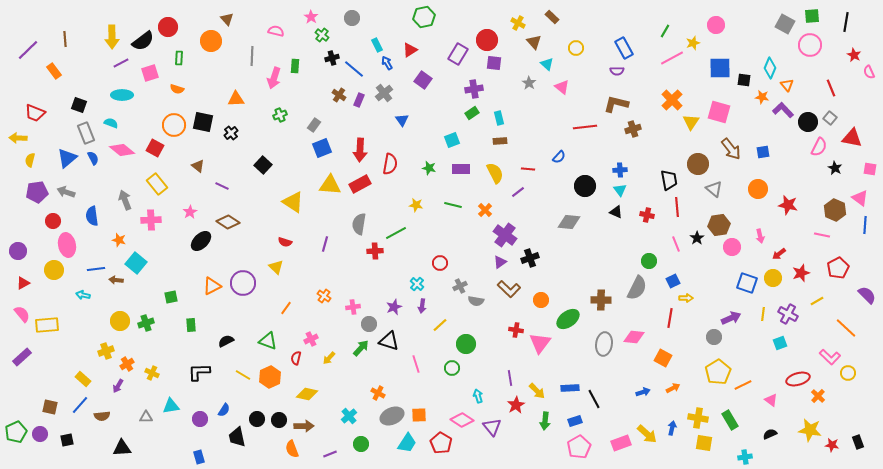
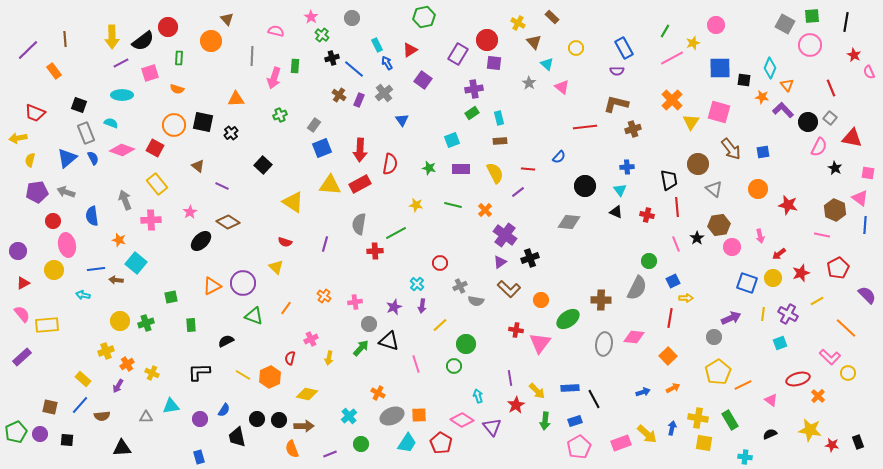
yellow arrow at (18, 138): rotated 12 degrees counterclockwise
pink diamond at (122, 150): rotated 20 degrees counterclockwise
pink square at (870, 169): moved 2 px left, 4 px down
blue cross at (620, 170): moved 7 px right, 3 px up
pink cross at (353, 307): moved 2 px right, 5 px up
green triangle at (268, 341): moved 14 px left, 25 px up
red semicircle at (296, 358): moved 6 px left
yellow arrow at (329, 358): rotated 32 degrees counterclockwise
orange square at (663, 358): moved 5 px right, 2 px up; rotated 18 degrees clockwise
green circle at (452, 368): moved 2 px right, 2 px up
black square at (67, 440): rotated 16 degrees clockwise
cyan cross at (745, 457): rotated 16 degrees clockwise
